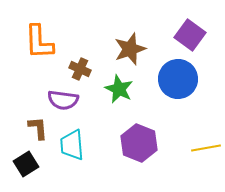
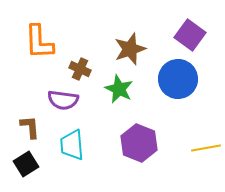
brown L-shape: moved 8 px left, 1 px up
